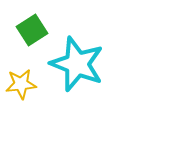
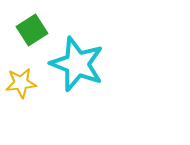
yellow star: moved 1 px up
